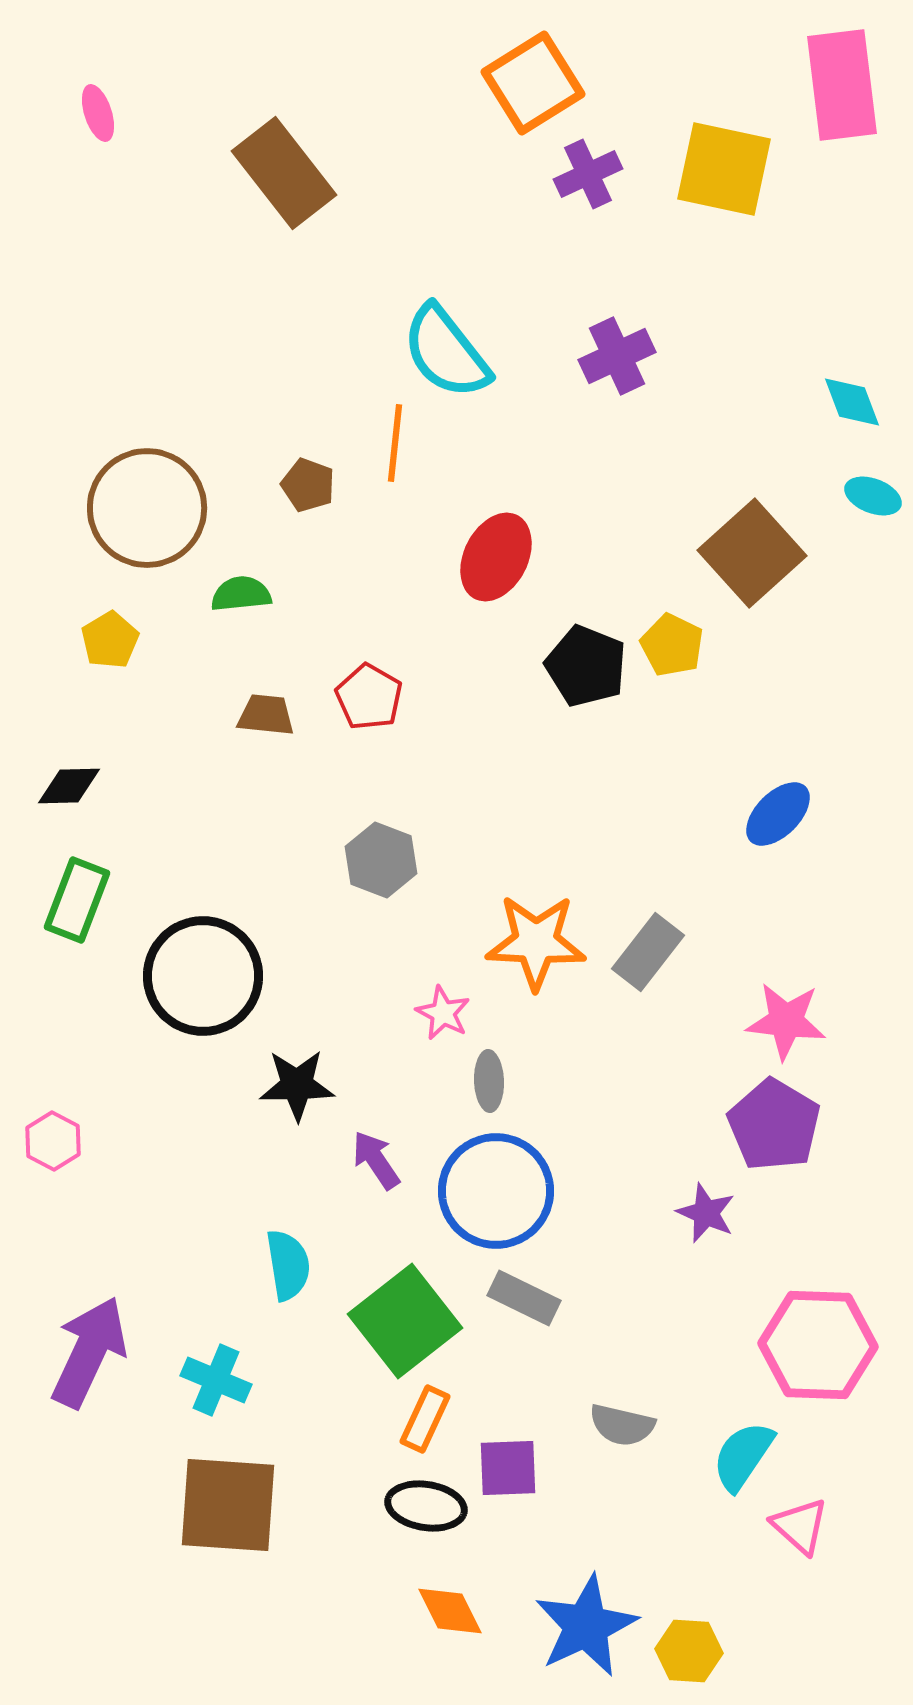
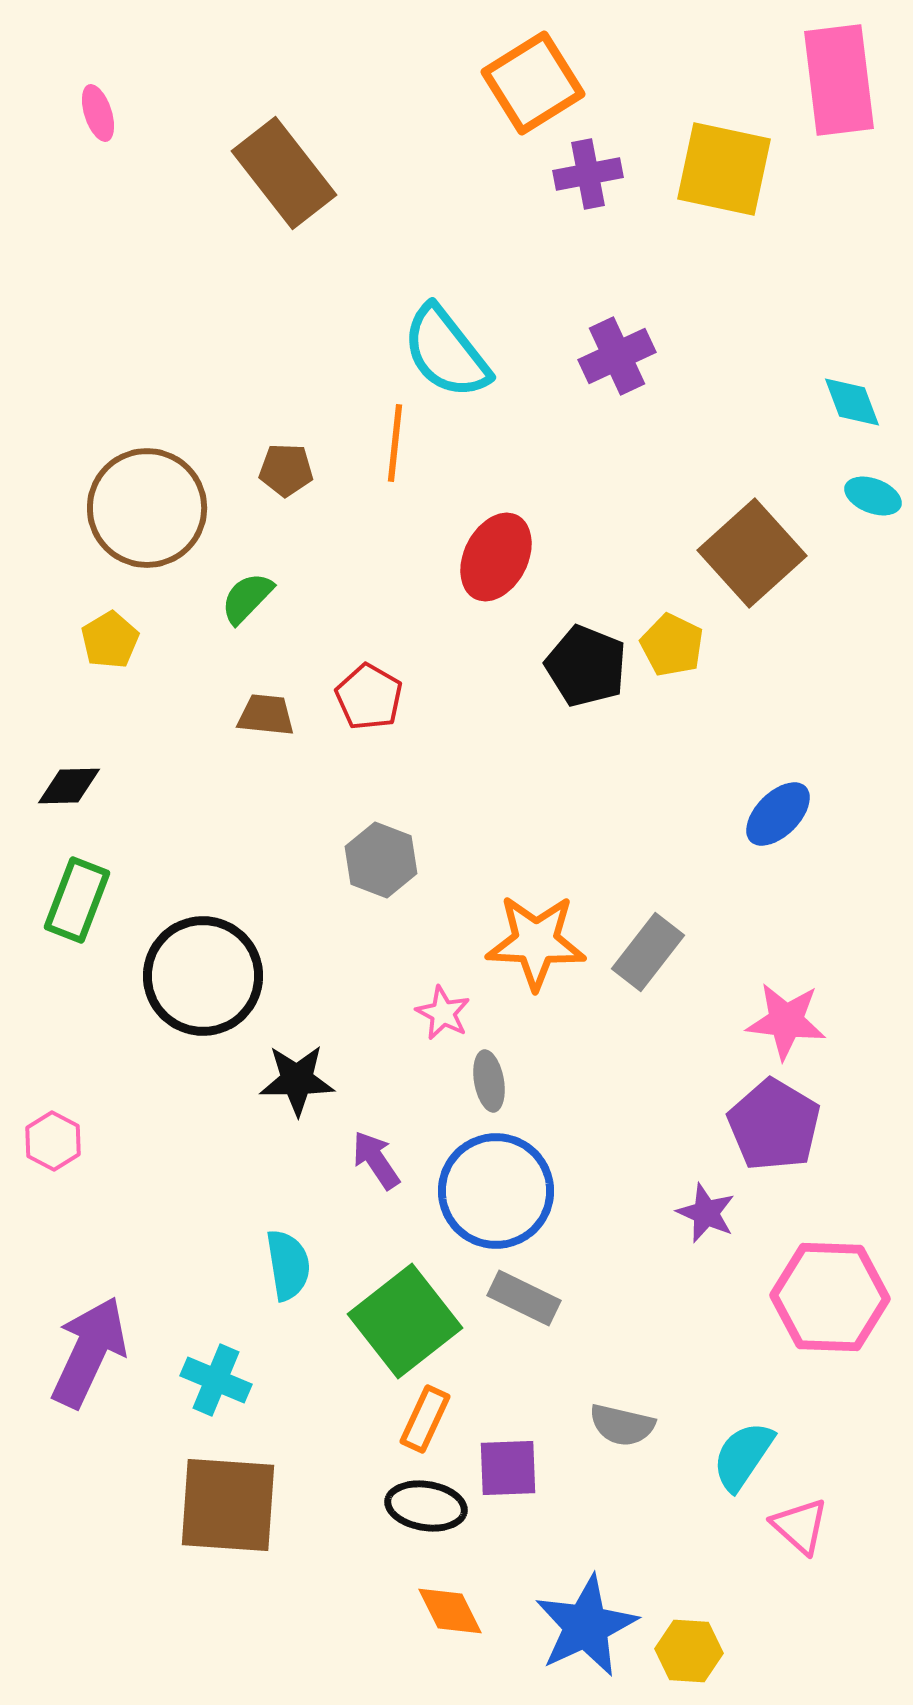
pink rectangle at (842, 85): moved 3 px left, 5 px up
purple cross at (588, 174): rotated 14 degrees clockwise
brown pentagon at (308, 485): moved 22 px left, 15 px up; rotated 18 degrees counterclockwise
green semicircle at (241, 594): moved 6 px right, 4 px down; rotated 40 degrees counterclockwise
gray ellipse at (489, 1081): rotated 8 degrees counterclockwise
black star at (297, 1085): moved 5 px up
pink hexagon at (818, 1345): moved 12 px right, 48 px up
